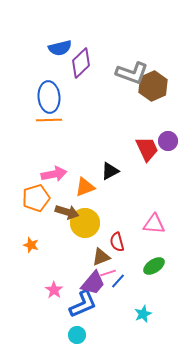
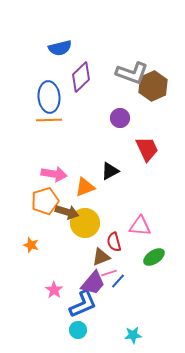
purple diamond: moved 14 px down
purple circle: moved 48 px left, 23 px up
pink arrow: rotated 20 degrees clockwise
orange pentagon: moved 9 px right, 3 px down
pink triangle: moved 14 px left, 2 px down
red semicircle: moved 3 px left
green ellipse: moved 9 px up
pink line: moved 1 px right
cyan star: moved 10 px left, 21 px down; rotated 18 degrees clockwise
cyan circle: moved 1 px right, 5 px up
